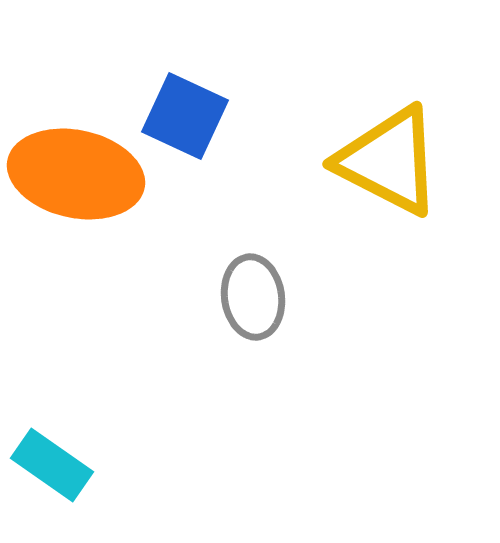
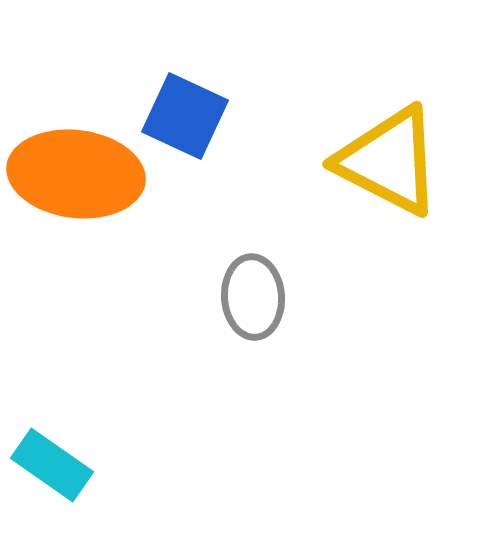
orange ellipse: rotated 5 degrees counterclockwise
gray ellipse: rotated 4 degrees clockwise
